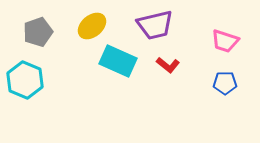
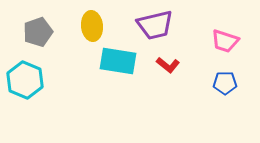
yellow ellipse: rotated 56 degrees counterclockwise
cyan rectangle: rotated 15 degrees counterclockwise
